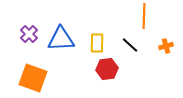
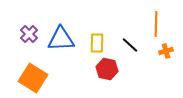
orange line: moved 12 px right, 8 px down
orange cross: moved 5 px down
red hexagon: rotated 20 degrees clockwise
orange square: rotated 12 degrees clockwise
